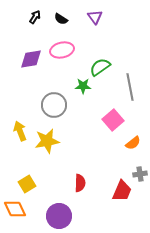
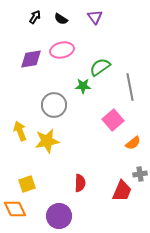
yellow square: rotated 12 degrees clockwise
